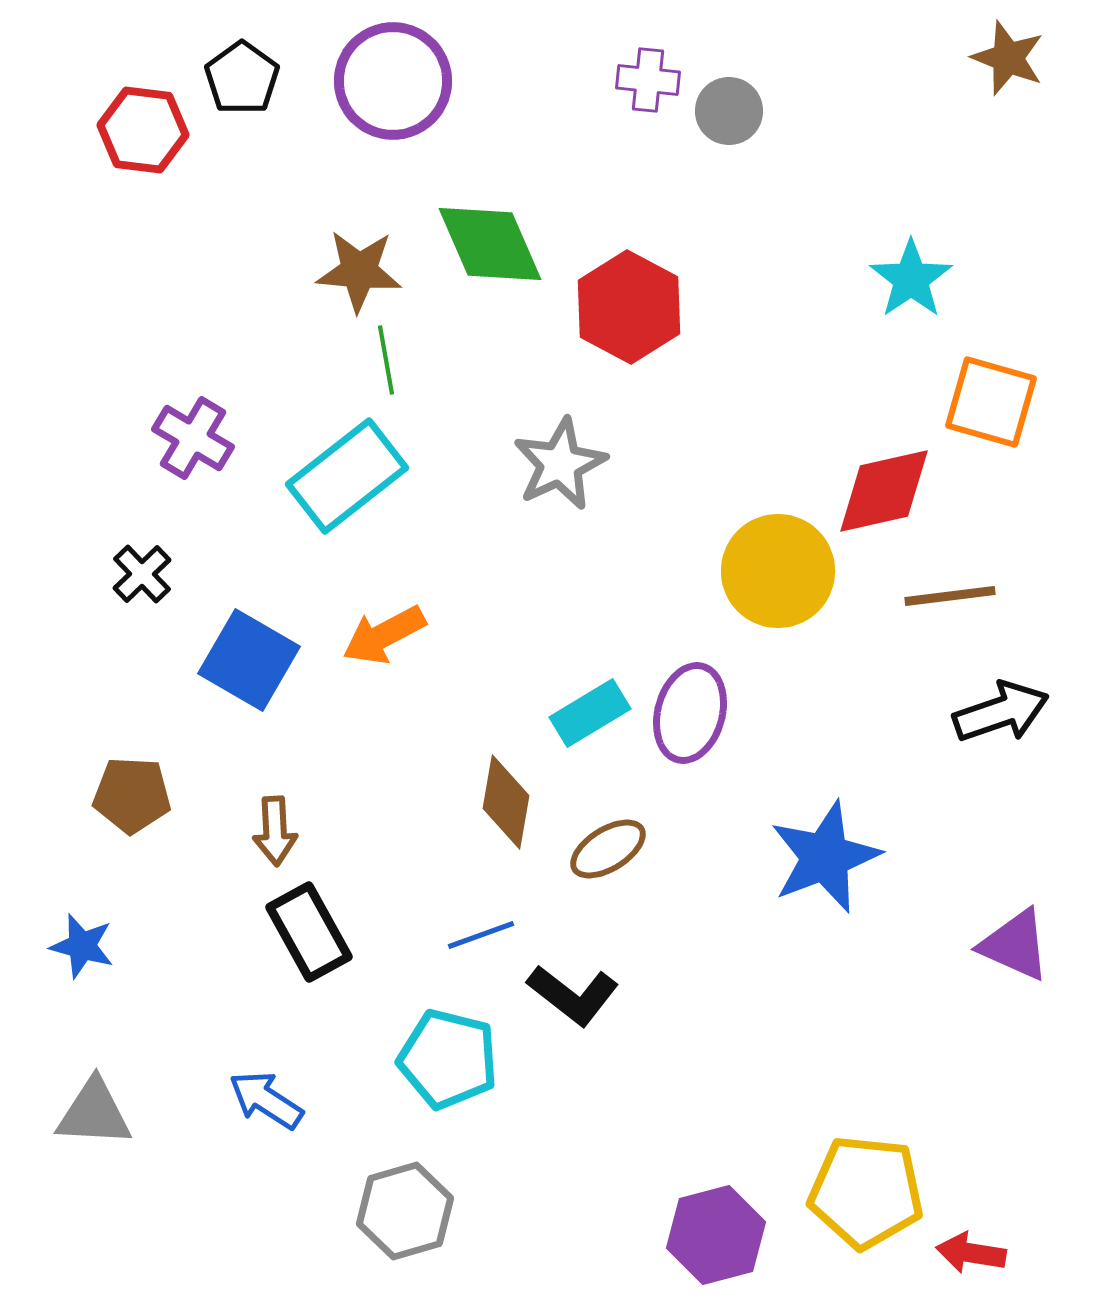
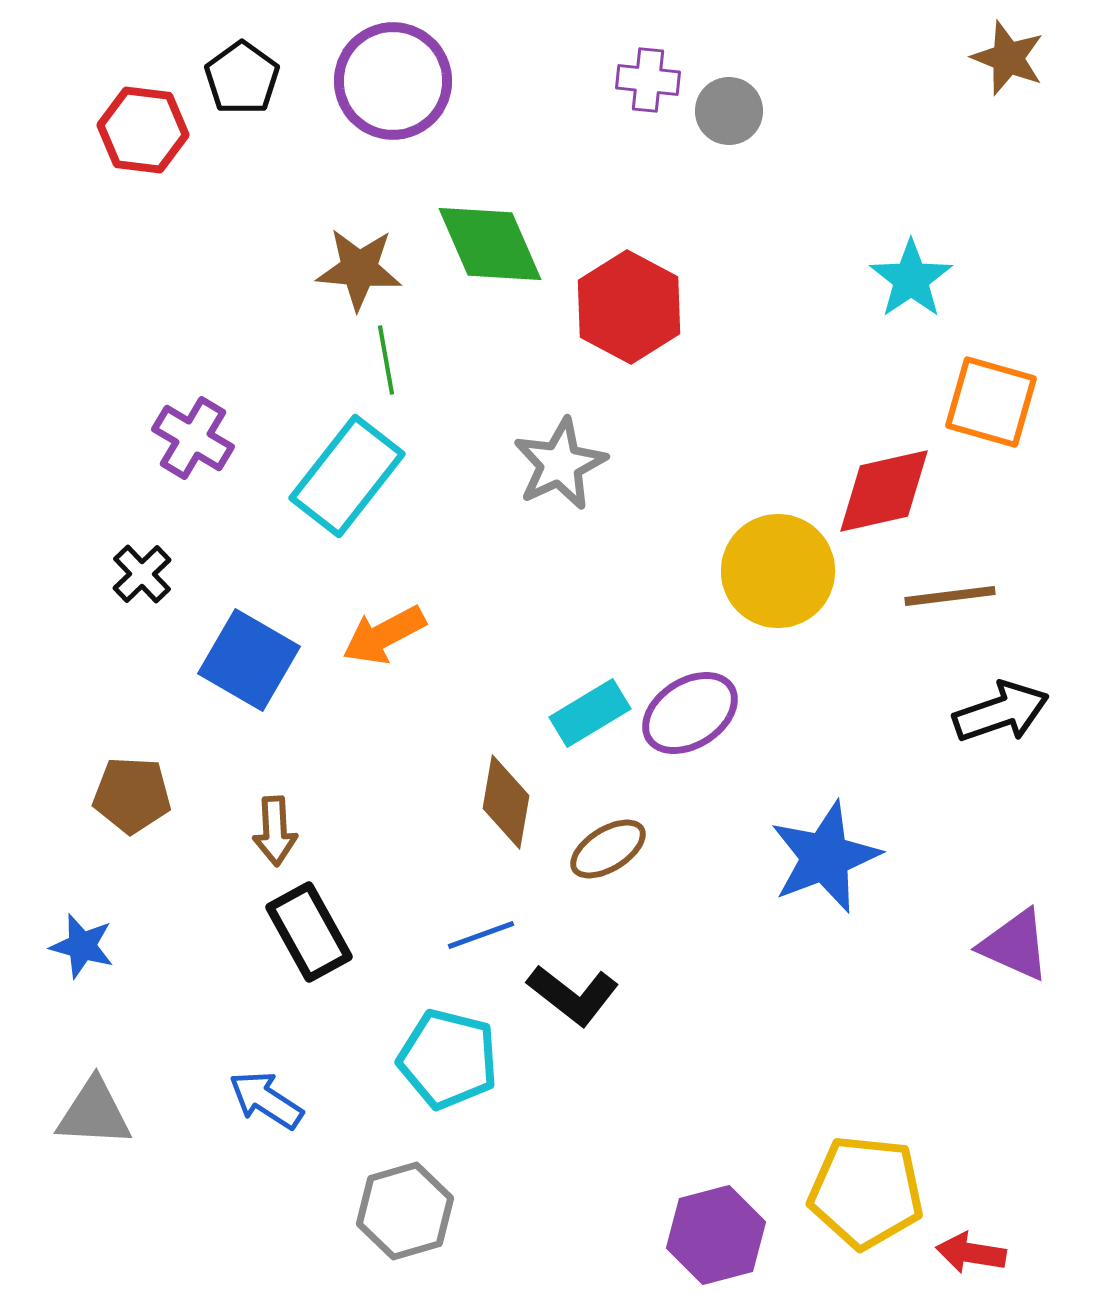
brown star at (359, 271): moved 2 px up
cyan rectangle at (347, 476): rotated 14 degrees counterclockwise
purple ellipse at (690, 713): rotated 42 degrees clockwise
